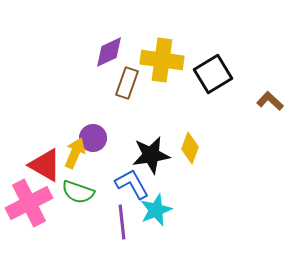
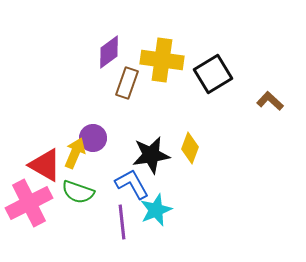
purple diamond: rotated 12 degrees counterclockwise
